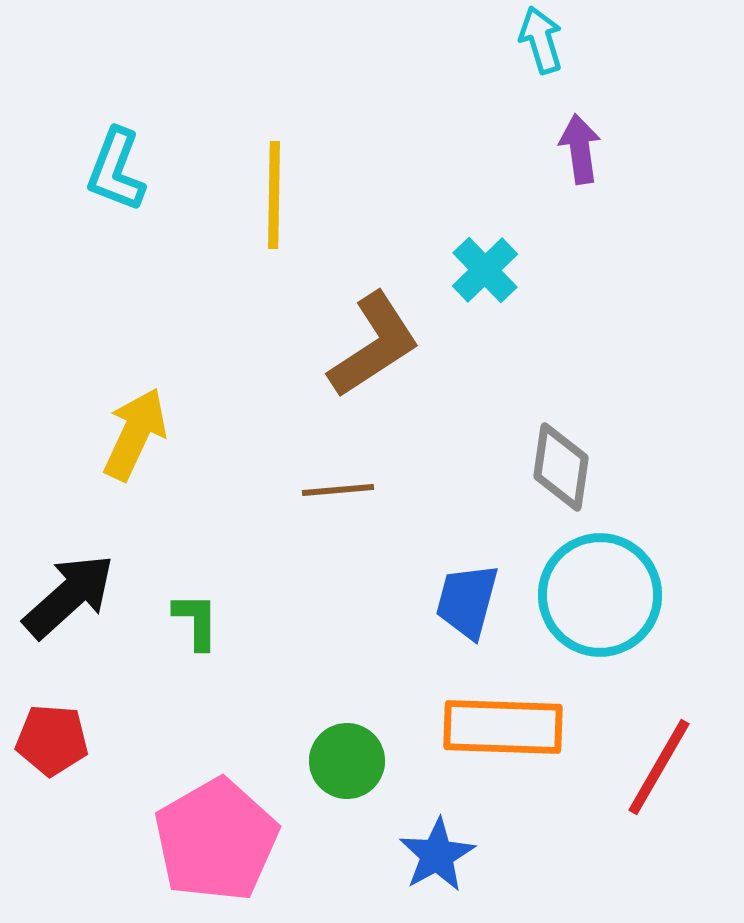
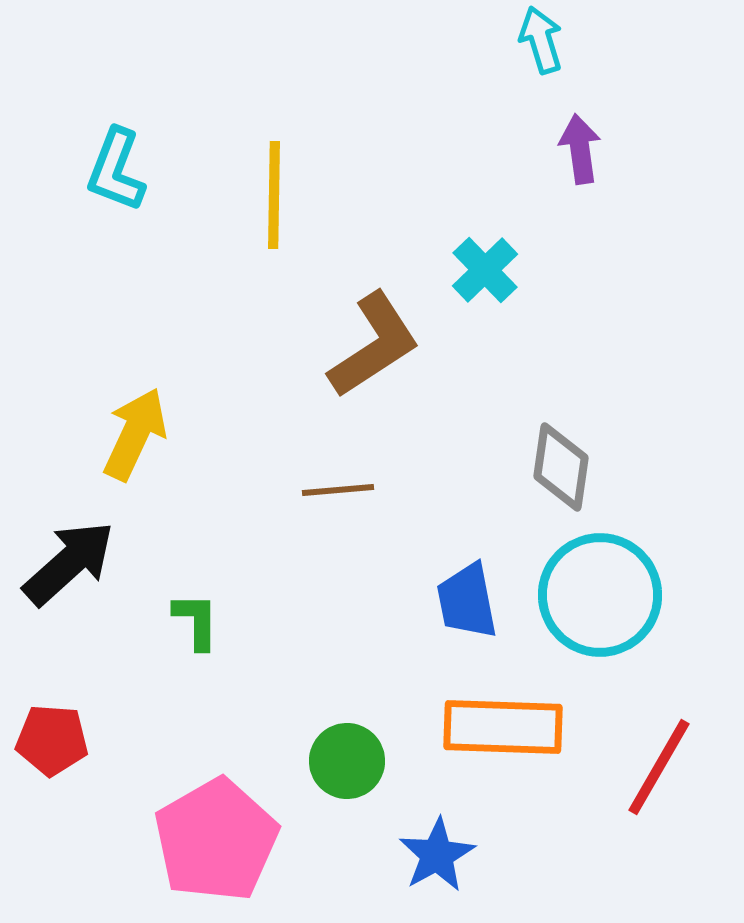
black arrow: moved 33 px up
blue trapezoid: rotated 26 degrees counterclockwise
